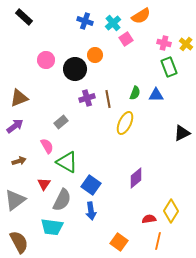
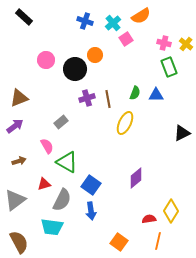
red triangle: rotated 40 degrees clockwise
